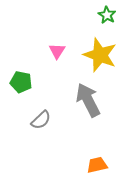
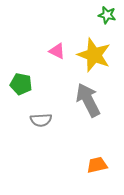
green star: rotated 18 degrees counterclockwise
pink triangle: rotated 36 degrees counterclockwise
yellow star: moved 6 px left
green pentagon: moved 2 px down
gray semicircle: rotated 40 degrees clockwise
